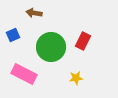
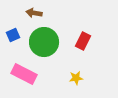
green circle: moved 7 px left, 5 px up
